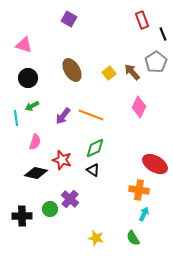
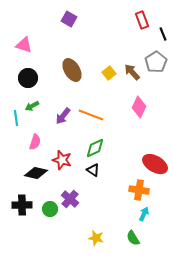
black cross: moved 11 px up
